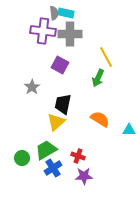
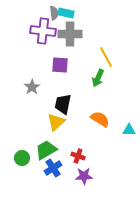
purple square: rotated 24 degrees counterclockwise
